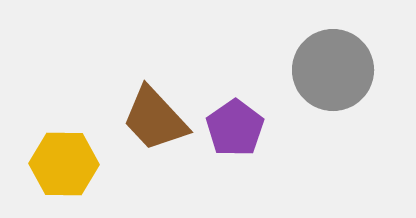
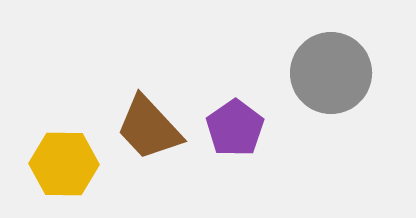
gray circle: moved 2 px left, 3 px down
brown trapezoid: moved 6 px left, 9 px down
